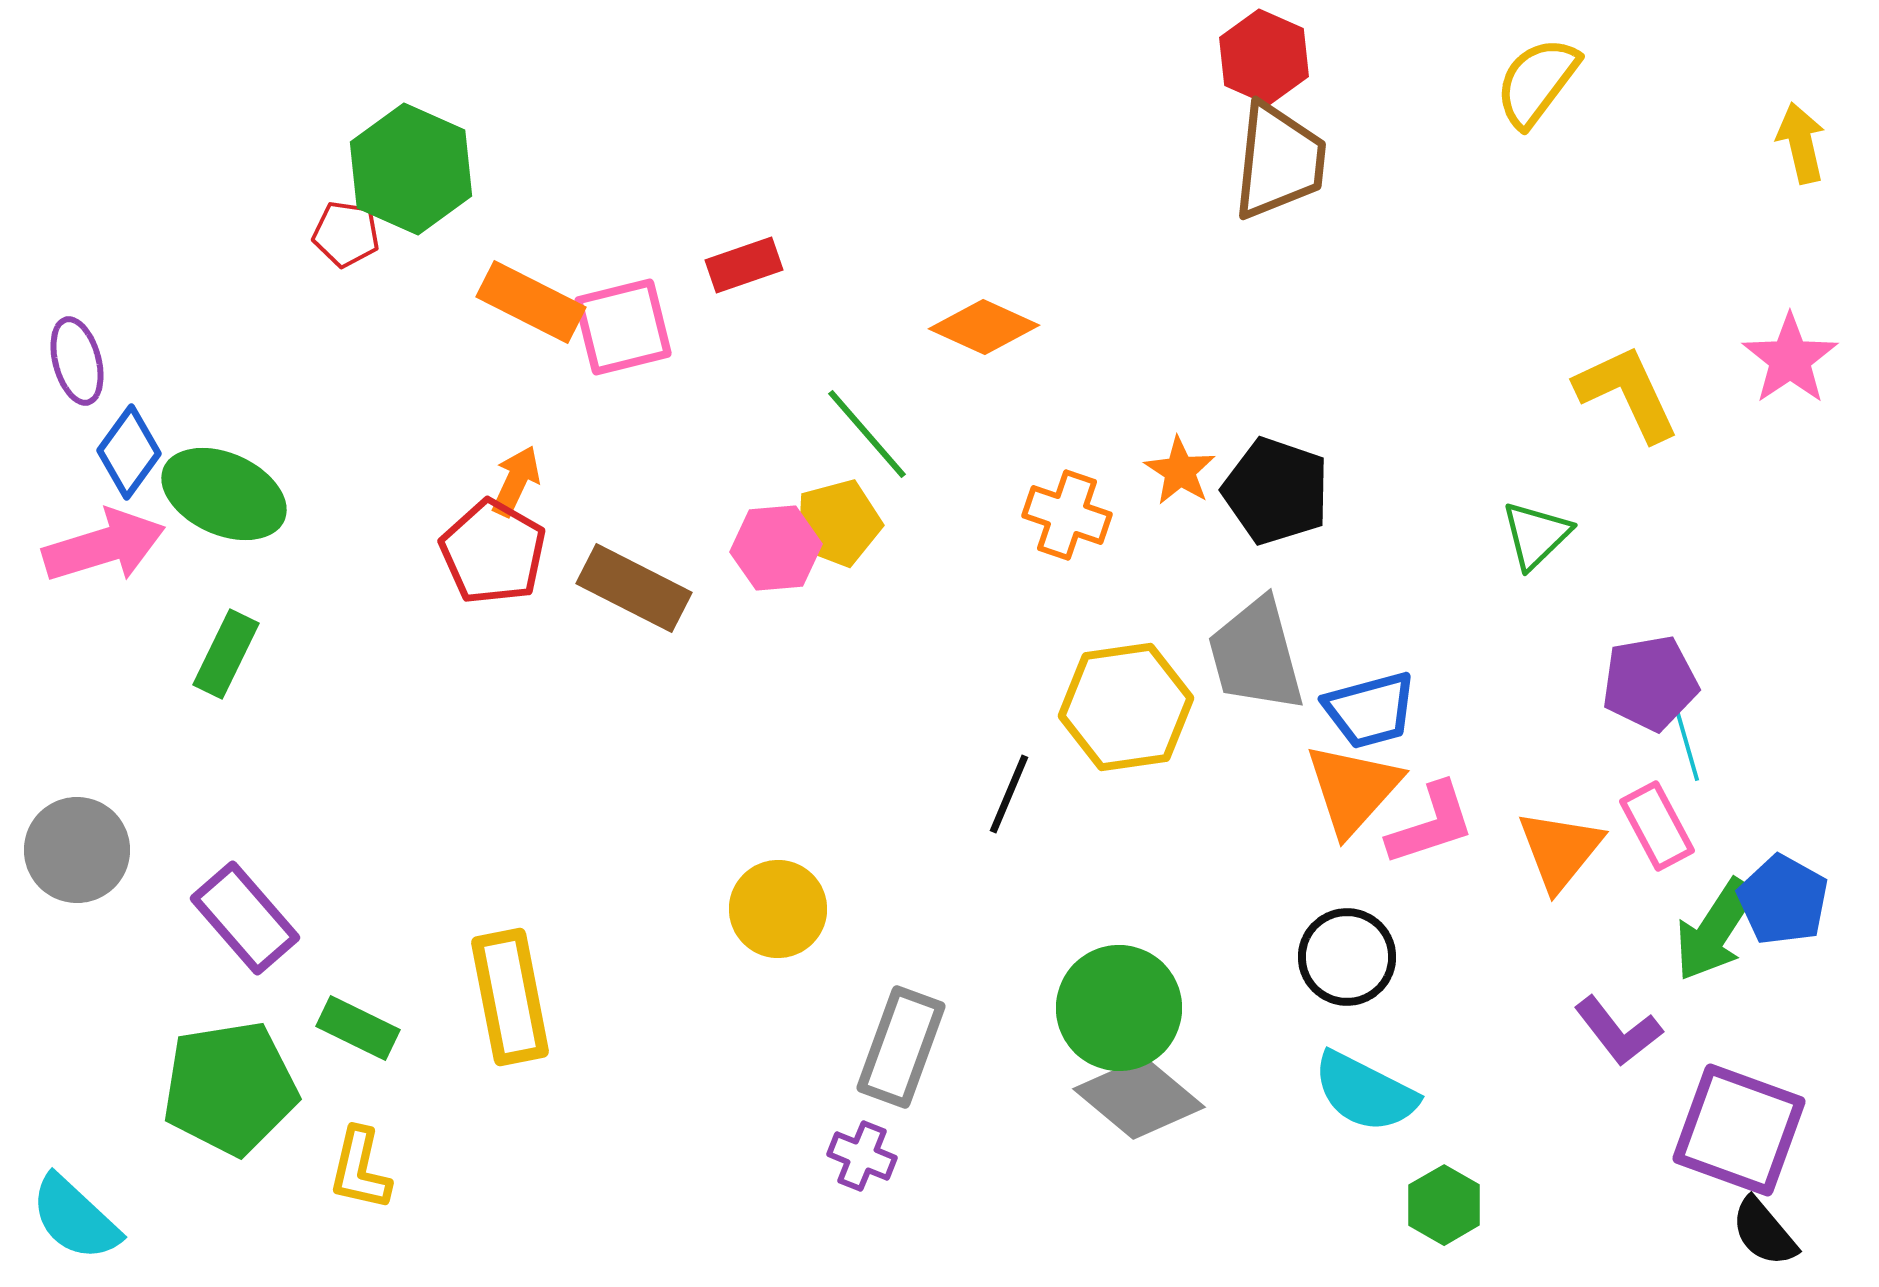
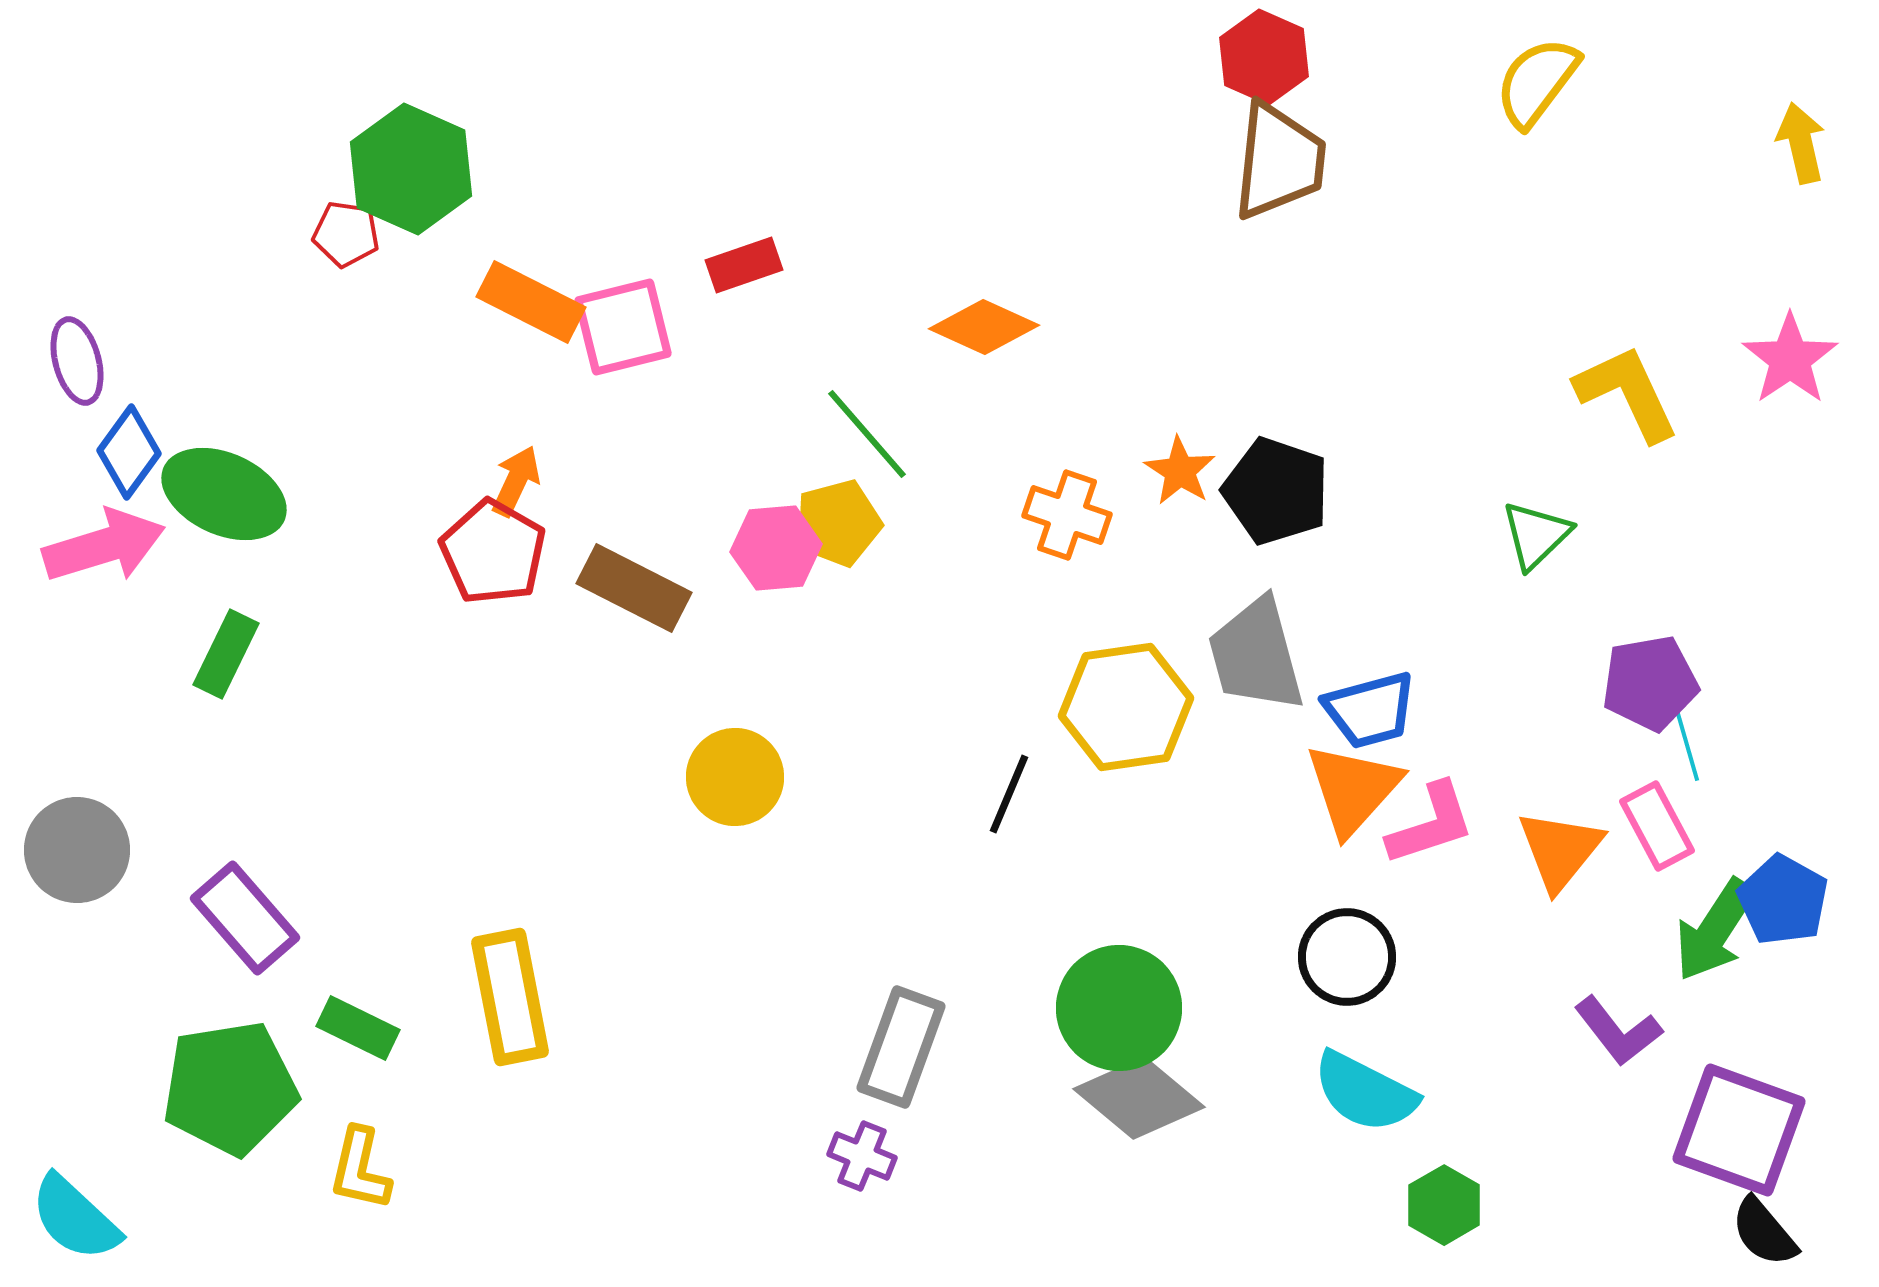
yellow circle at (778, 909): moved 43 px left, 132 px up
